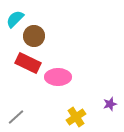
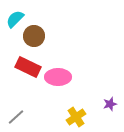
red rectangle: moved 4 px down
